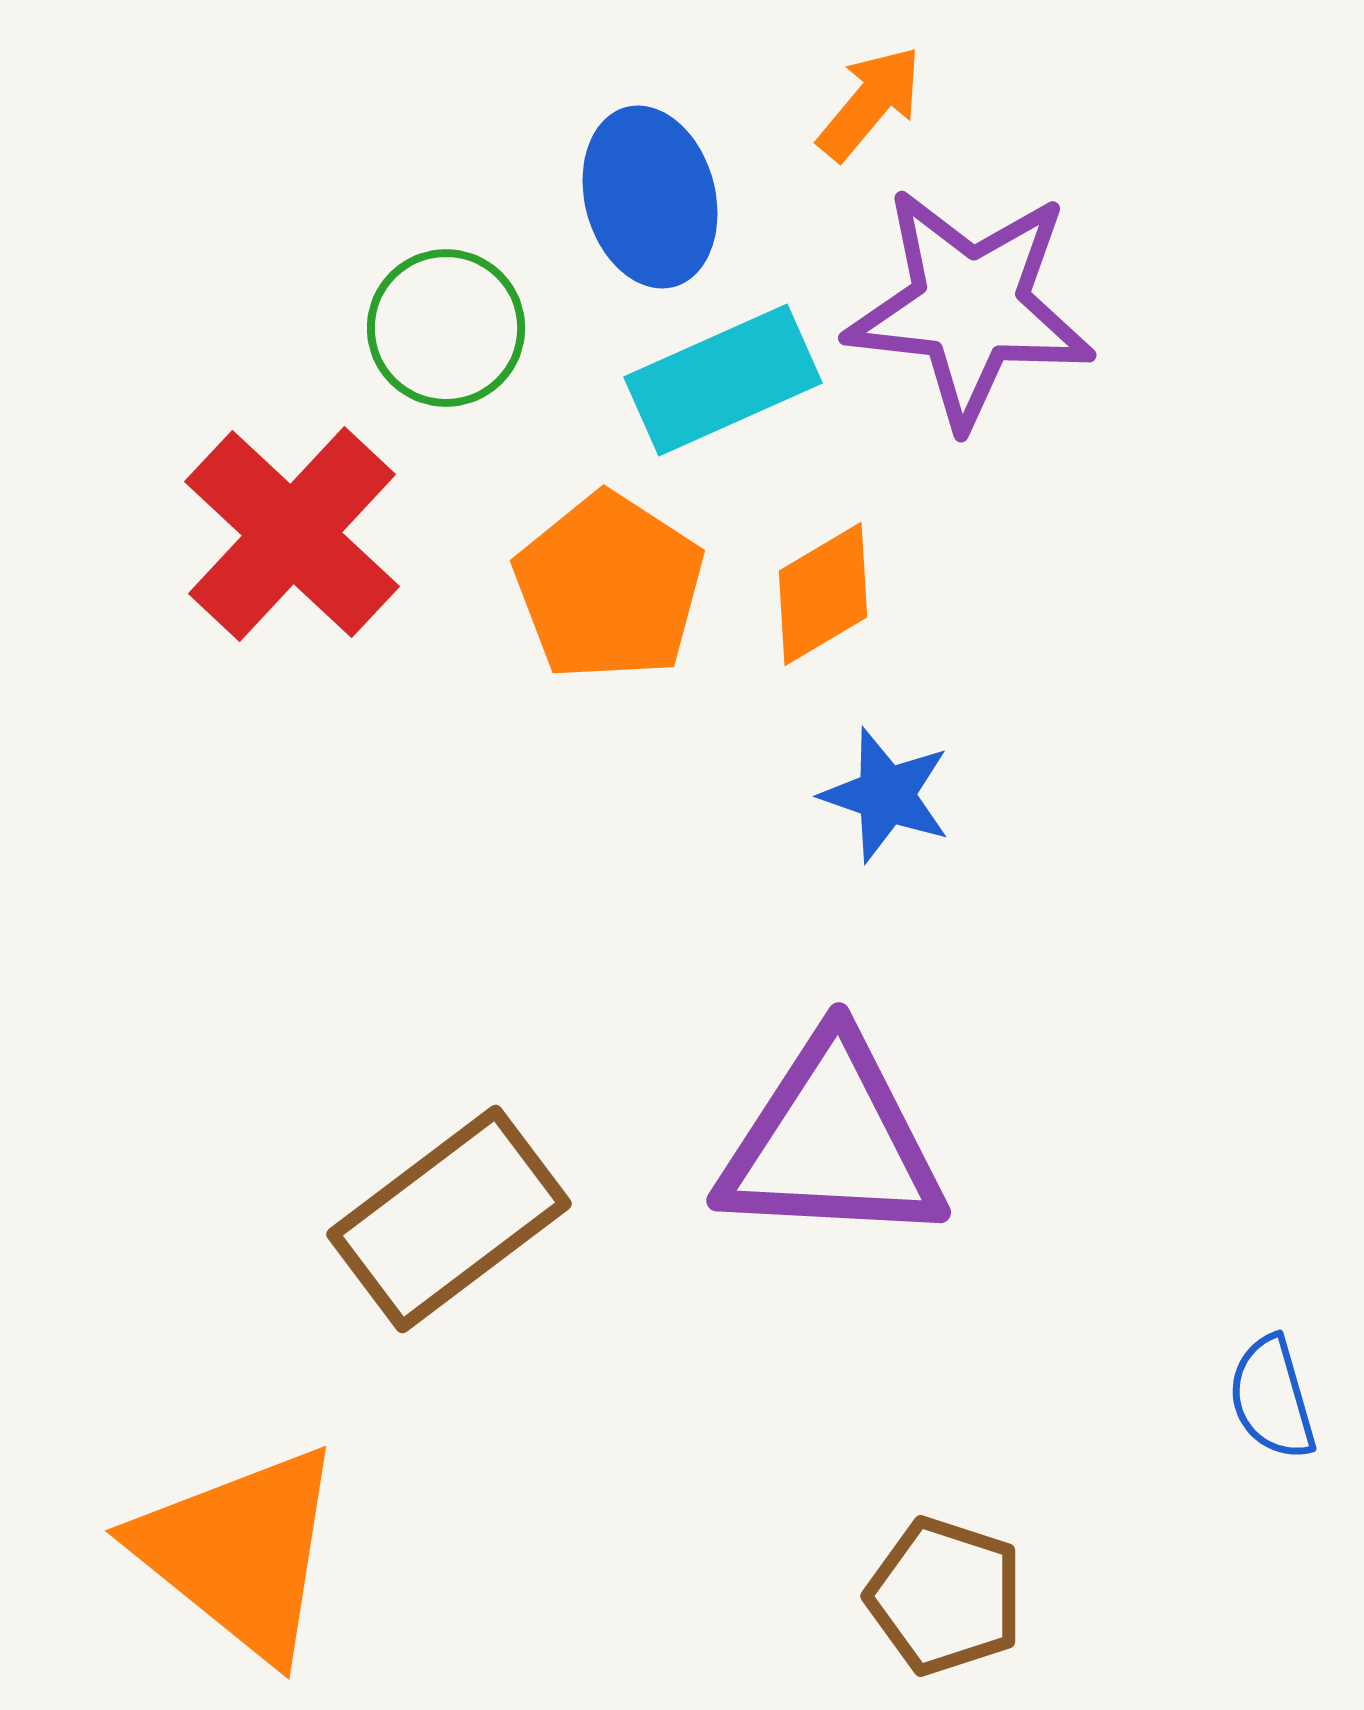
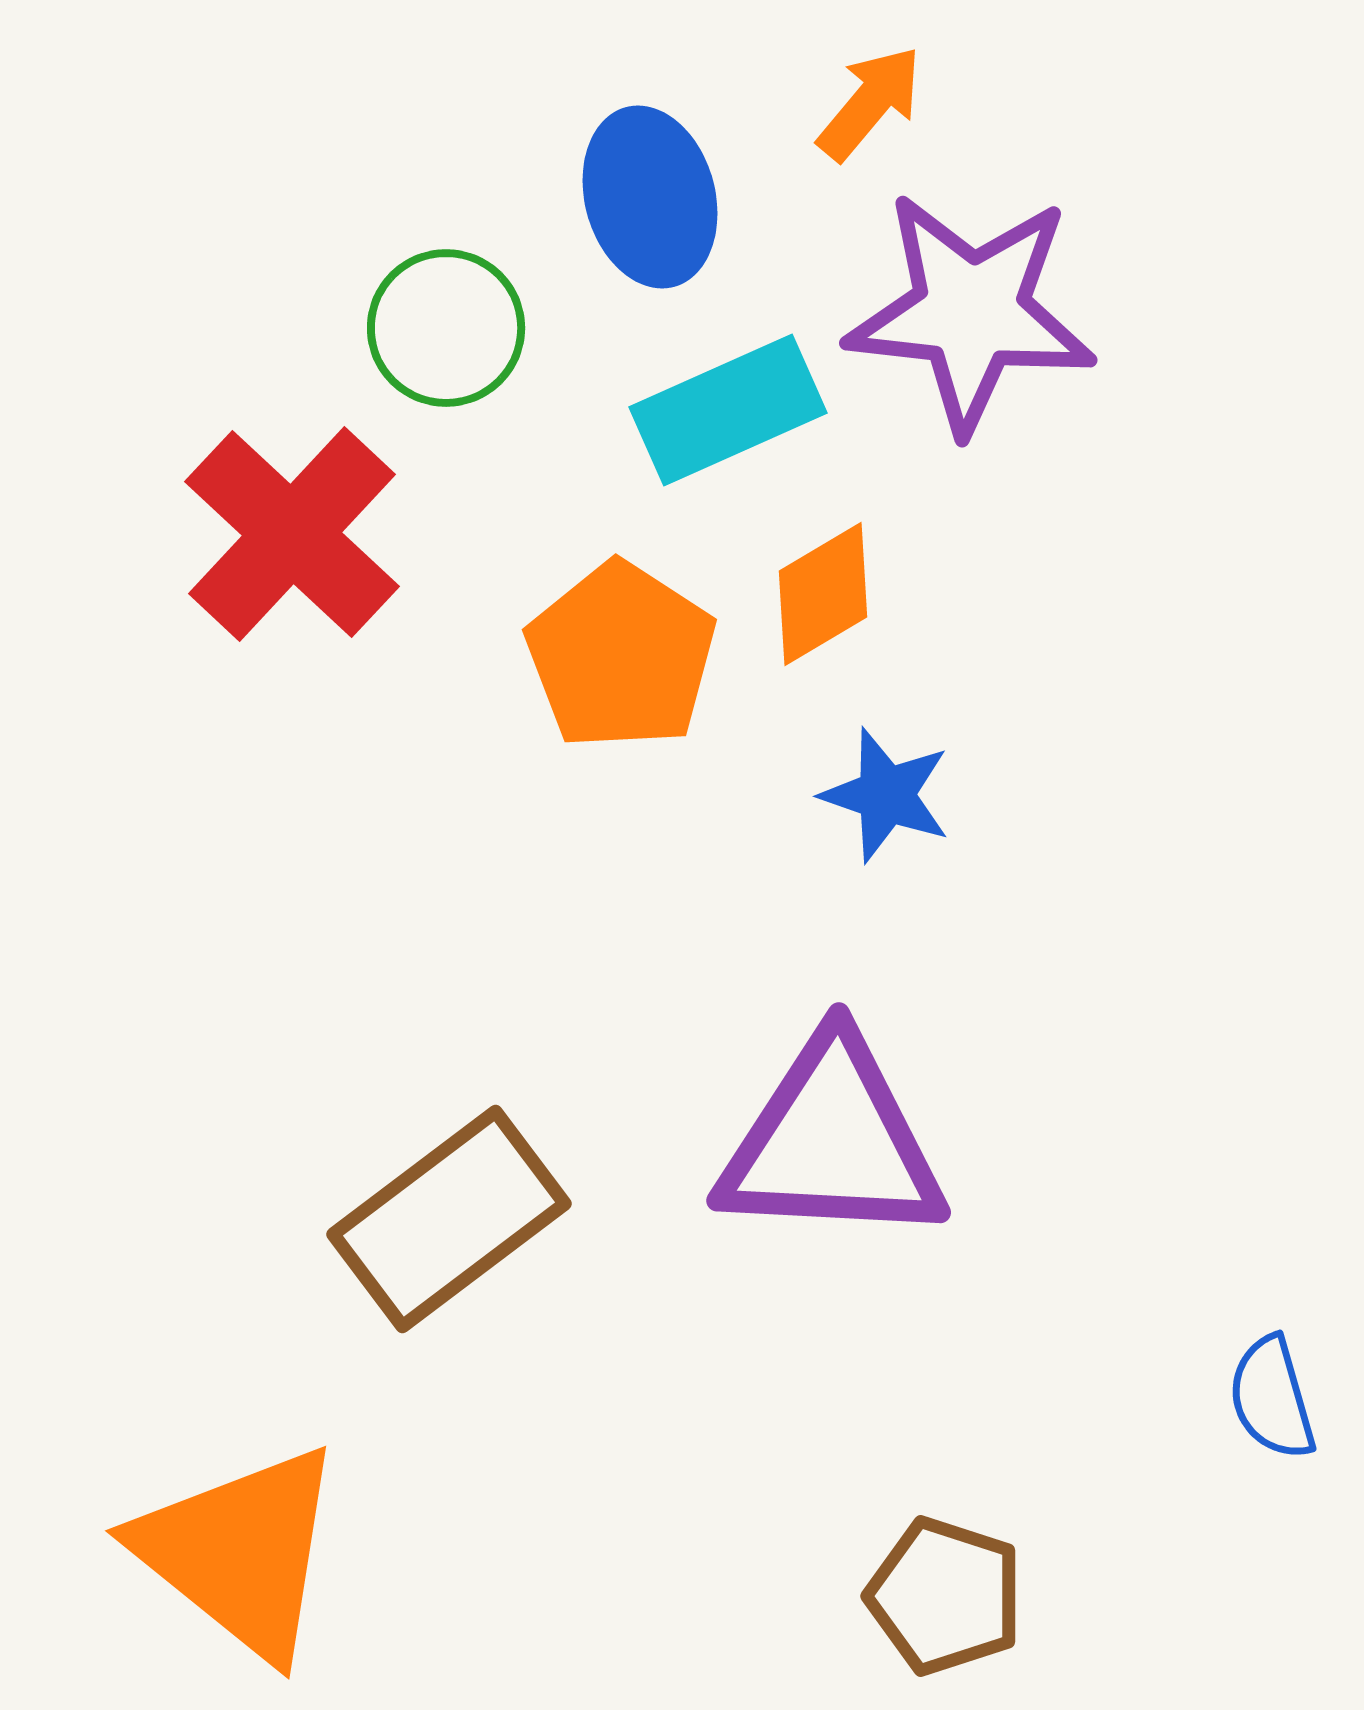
purple star: moved 1 px right, 5 px down
cyan rectangle: moved 5 px right, 30 px down
orange pentagon: moved 12 px right, 69 px down
